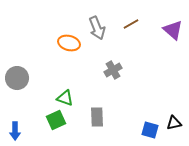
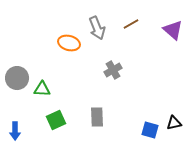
green triangle: moved 23 px left, 9 px up; rotated 18 degrees counterclockwise
